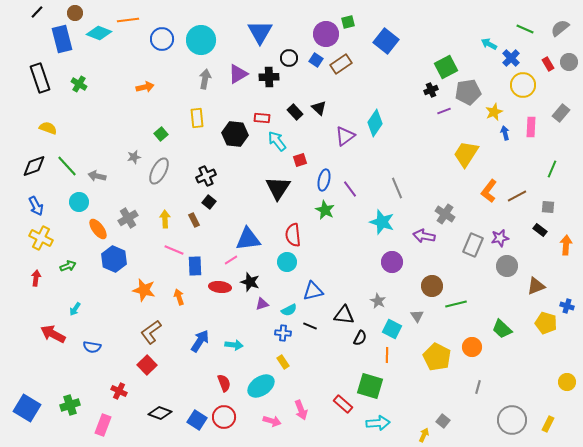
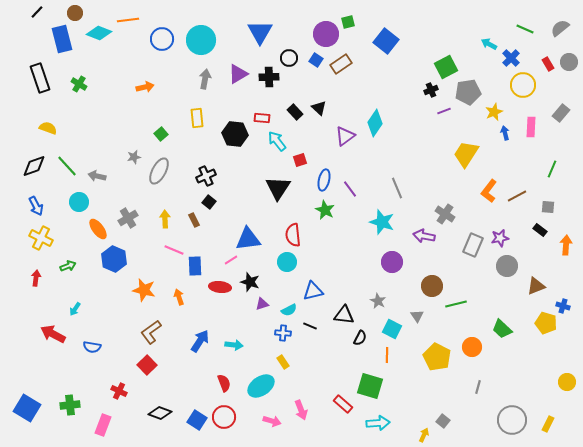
blue cross at (567, 306): moved 4 px left
green cross at (70, 405): rotated 12 degrees clockwise
